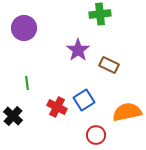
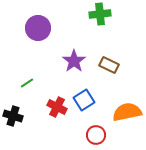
purple circle: moved 14 px right
purple star: moved 4 px left, 11 px down
green line: rotated 64 degrees clockwise
black cross: rotated 24 degrees counterclockwise
